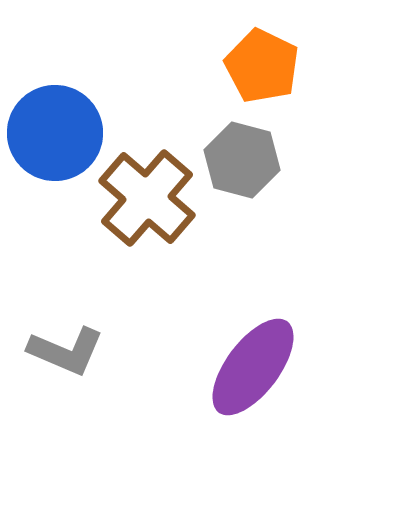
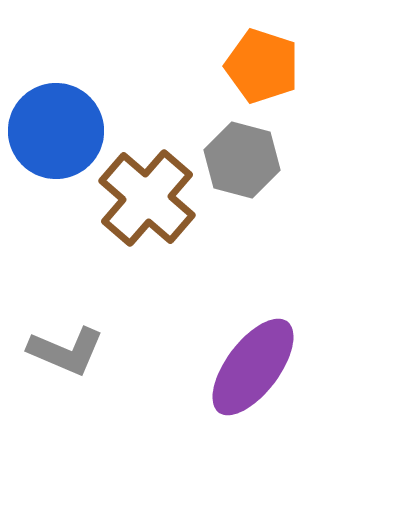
orange pentagon: rotated 8 degrees counterclockwise
blue circle: moved 1 px right, 2 px up
